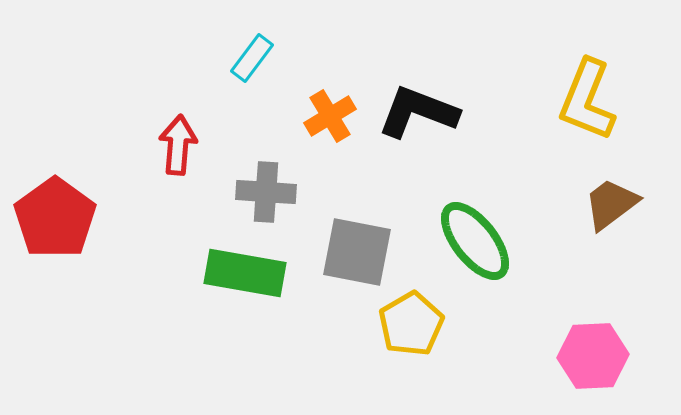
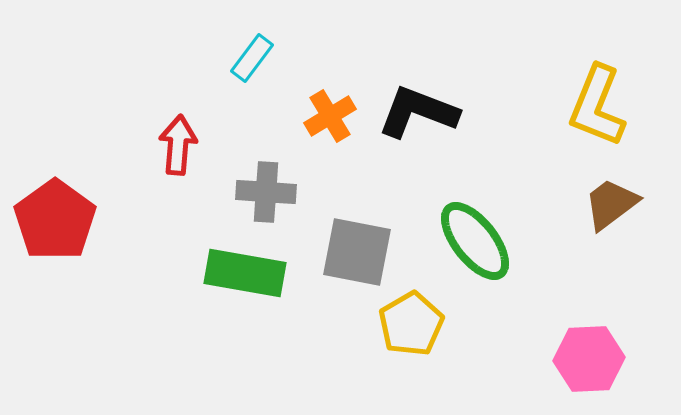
yellow L-shape: moved 10 px right, 6 px down
red pentagon: moved 2 px down
pink hexagon: moved 4 px left, 3 px down
